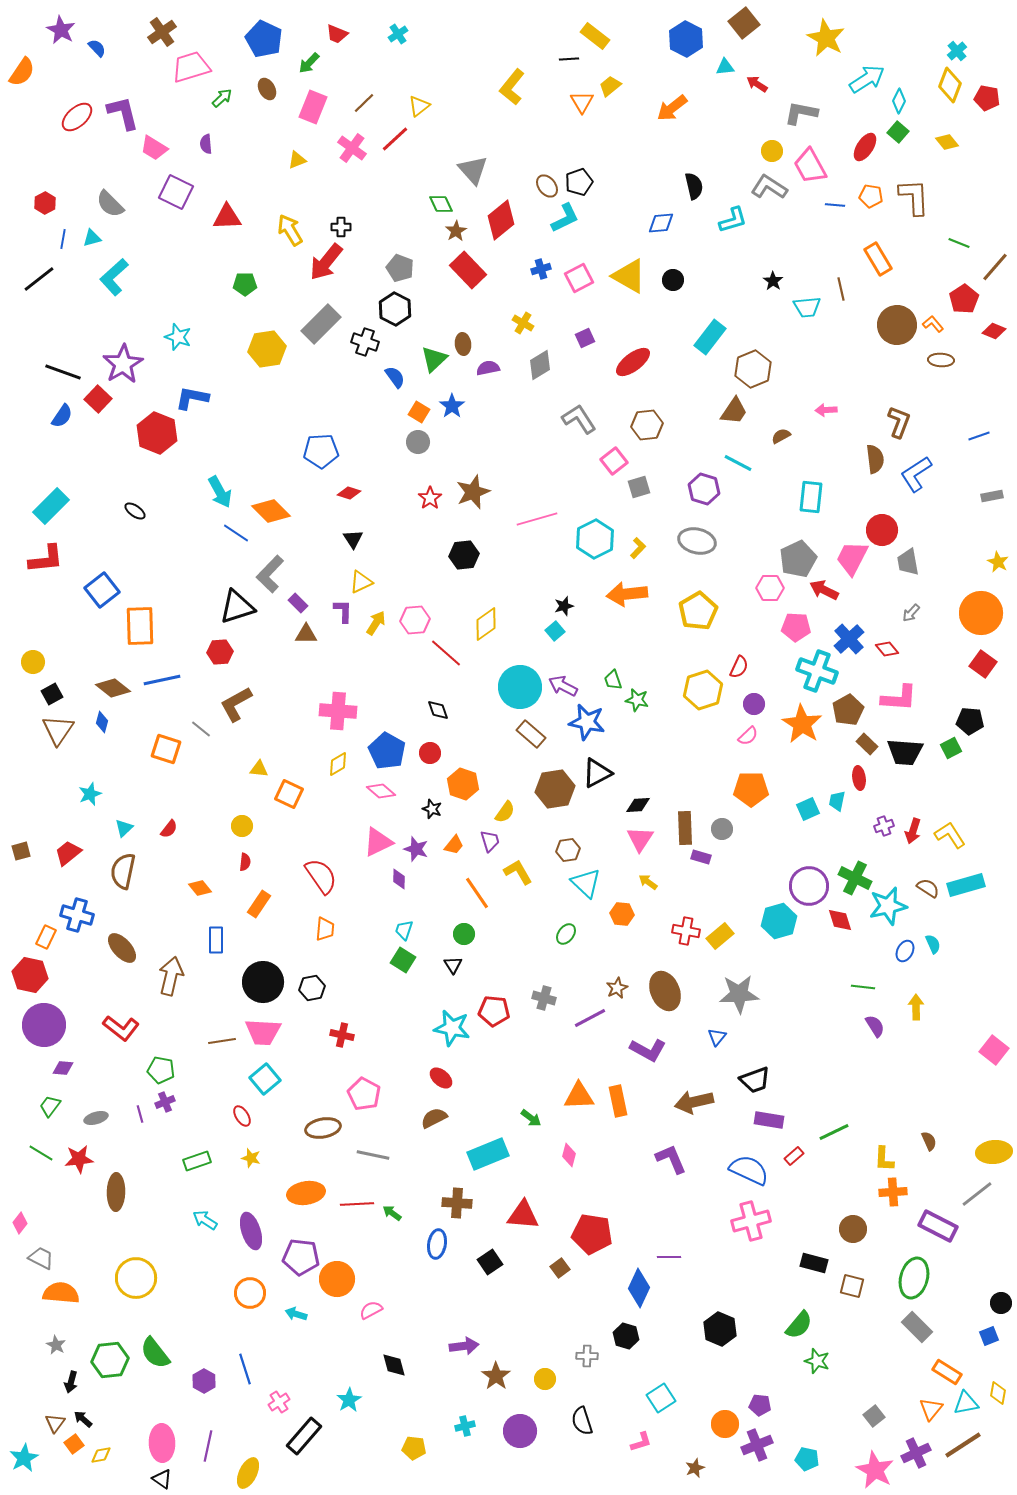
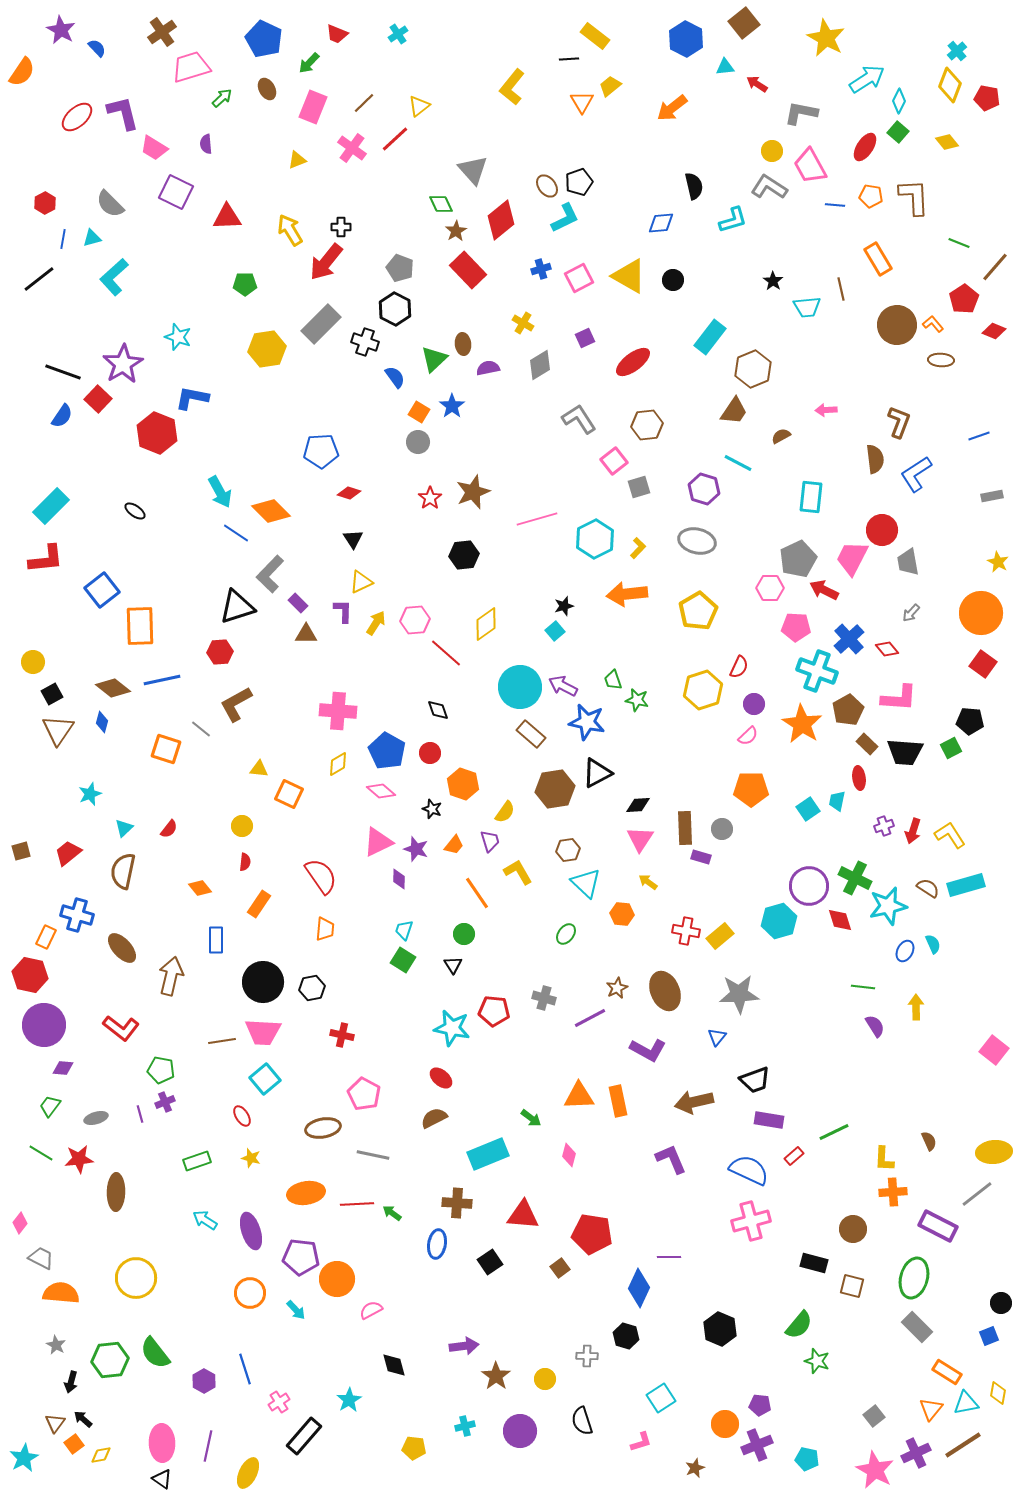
cyan square at (808, 809): rotated 10 degrees counterclockwise
cyan arrow at (296, 1314): moved 4 px up; rotated 150 degrees counterclockwise
